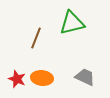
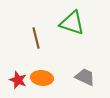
green triangle: rotated 32 degrees clockwise
brown line: rotated 35 degrees counterclockwise
red star: moved 1 px right, 1 px down
